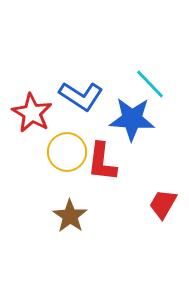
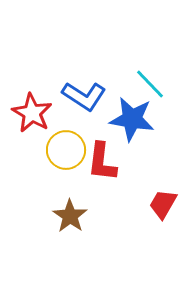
blue L-shape: moved 3 px right
blue star: rotated 6 degrees clockwise
yellow circle: moved 1 px left, 2 px up
